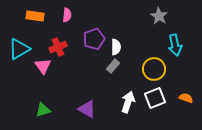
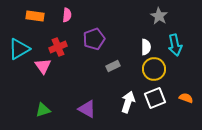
white semicircle: moved 30 px right
gray rectangle: rotated 24 degrees clockwise
